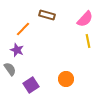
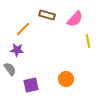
pink semicircle: moved 10 px left
purple star: rotated 16 degrees counterclockwise
purple square: rotated 21 degrees clockwise
